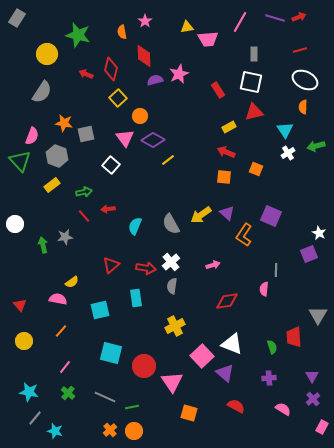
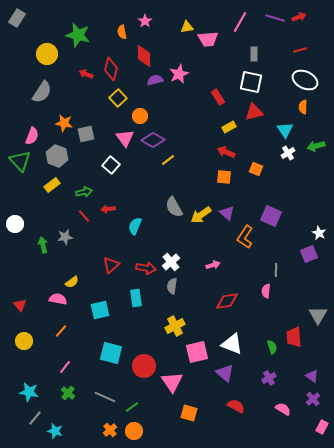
red rectangle at (218, 90): moved 7 px down
gray semicircle at (171, 224): moved 3 px right, 17 px up
orange L-shape at (244, 235): moved 1 px right, 2 px down
pink semicircle at (264, 289): moved 2 px right, 2 px down
pink square at (202, 356): moved 5 px left, 4 px up; rotated 30 degrees clockwise
purple triangle at (312, 376): rotated 24 degrees counterclockwise
purple cross at (269, 378): rotated 24 degrees counterclockwise
green line at (132, 407): rotated 24 degrees counterclockwise
